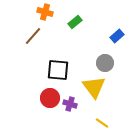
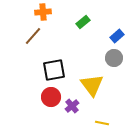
orange cross: moved 2 px left; rotated 21 degrees counterclockwise
green rectangle: moved 8 px right
gray circle: moved 9 px right, 5 px up
black square: moved 4 px left; rotated 15 degrees counterclockwise
yellow triangle: moved 2 px left, 2 px up
red circle: moved 1 px right, 1 px up
purple cross: moved 2 px right, 2 px down; rotated 32 degrees clockwise
yellow line: rotated 24 degrees counterclockwise
